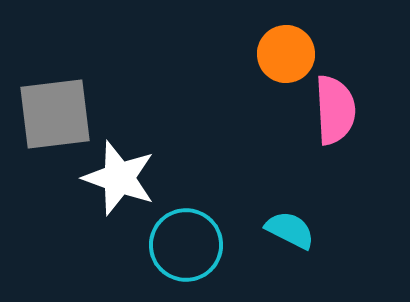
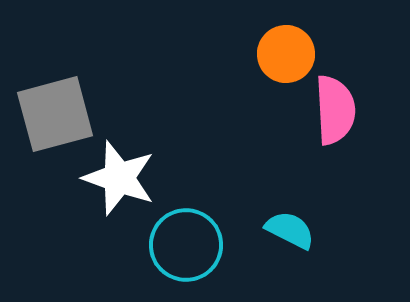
gray square: rotated 8 degrees counterclockwise
